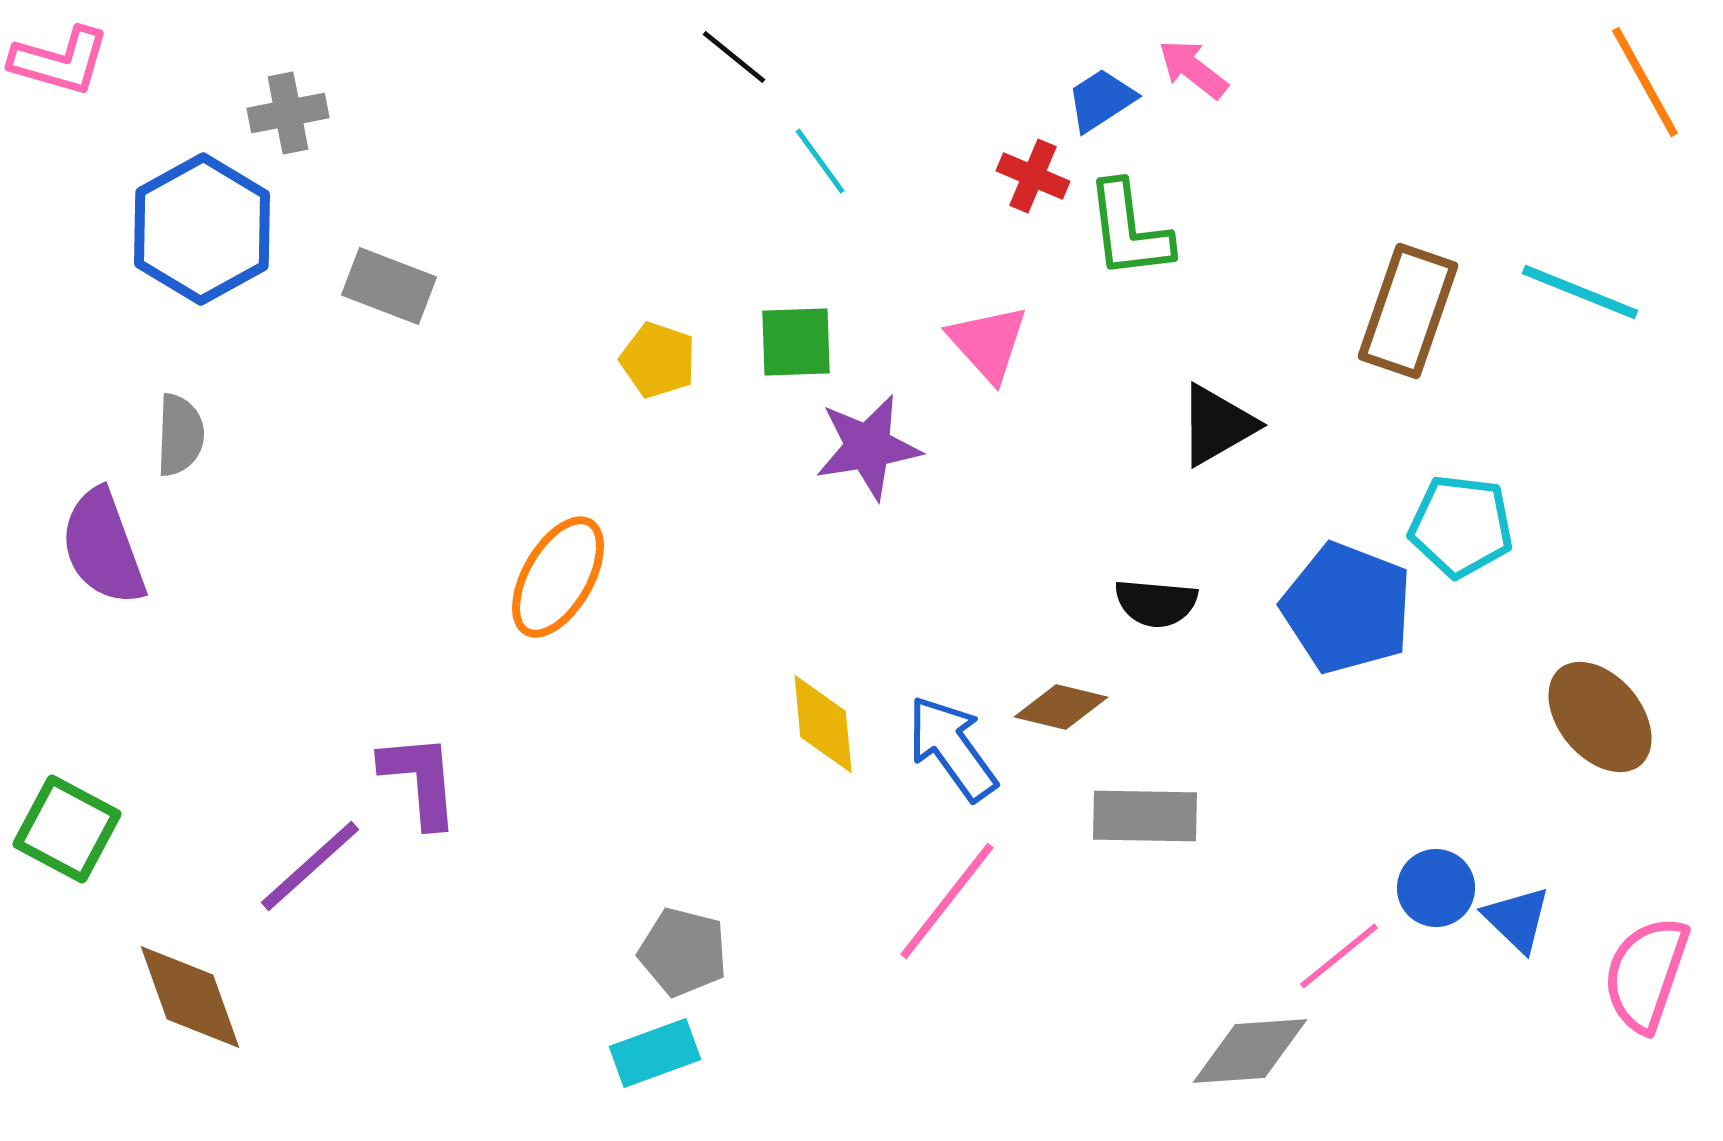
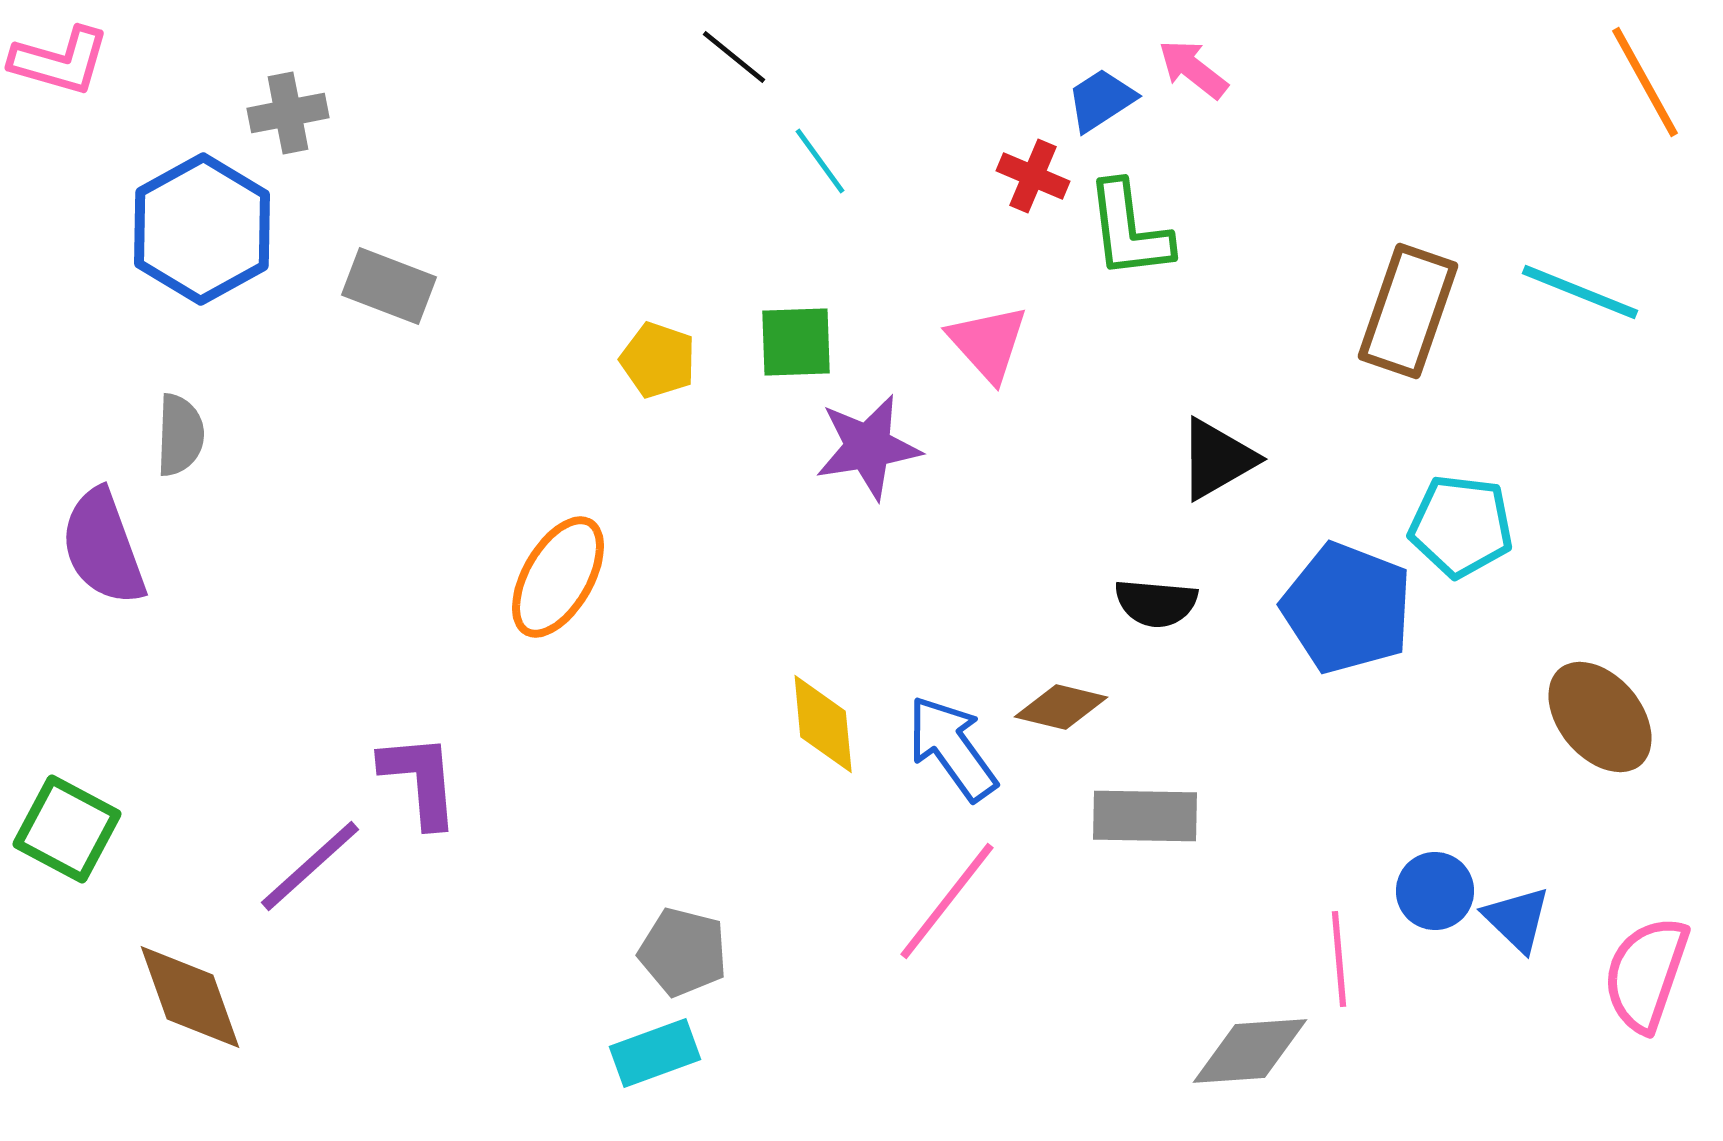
black triangle at (1217, 425): moved 34 px down
blue circle at (1436, 888): moved 1 px left, 3 px down
pink line at (1339, 956): moved 3 px down; rotated 56 degrees counterclockwise
